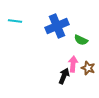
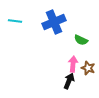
blue cross: moved 3 px left, 4 px up
black arrow: moved 5 px right, 5 px down
